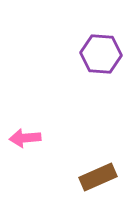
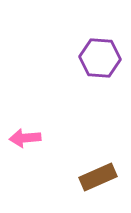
purple hexagon: moved 1 px left, 4 px down
